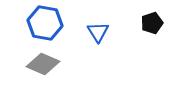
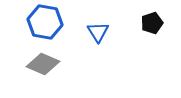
blue hexagon: moved 1 px up
